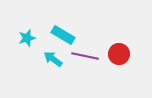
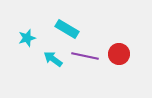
cyan rectangle: moved 4 px right, 6 px up
